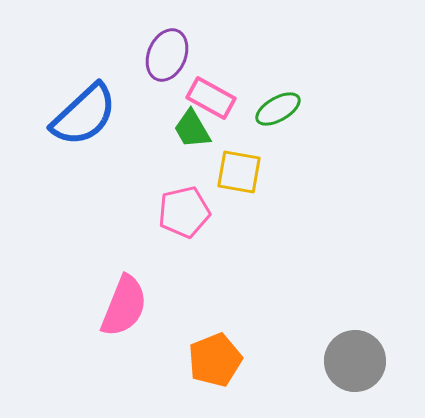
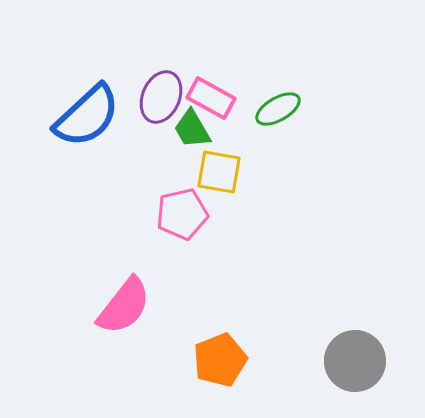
purple ellipse: moved 6 px left, 42 px down
blue semicircle: moved 3 px right, 1 px down
yellow square: moved 20 px left
pink pentagon: moved 2 px left, 2 px down
pink semicircle: rotated 16 degrees clockwise
orange pentagon: moved 5 px right
